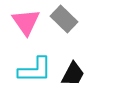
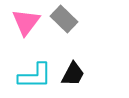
pink triangle: rotated 12 degrees clockwise
cyan L-shape: moved 6 px down
